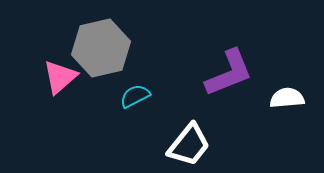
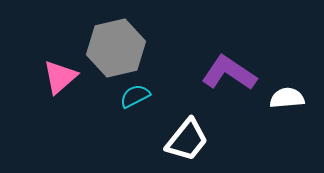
gray hexagon: moved 15 px right
purple L-shape: rotated 124 degrees counterclockwise
white trapezoid: moved 2 px left, 5 px up
